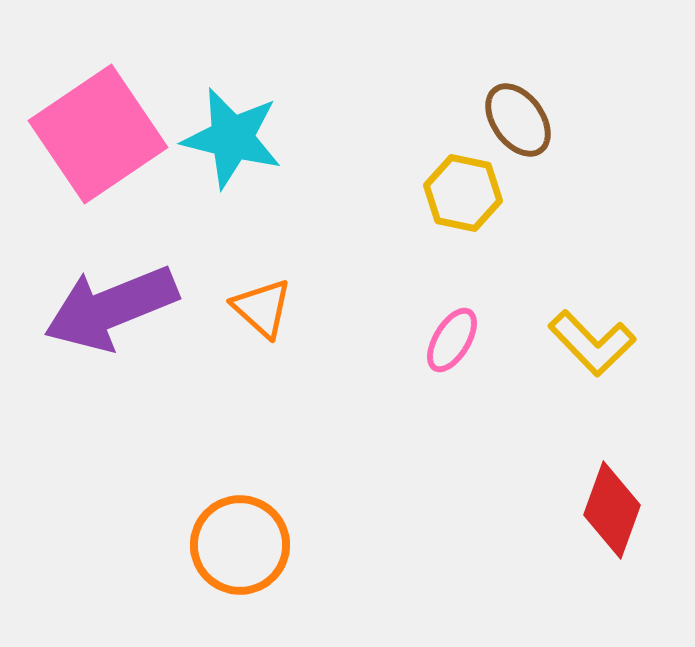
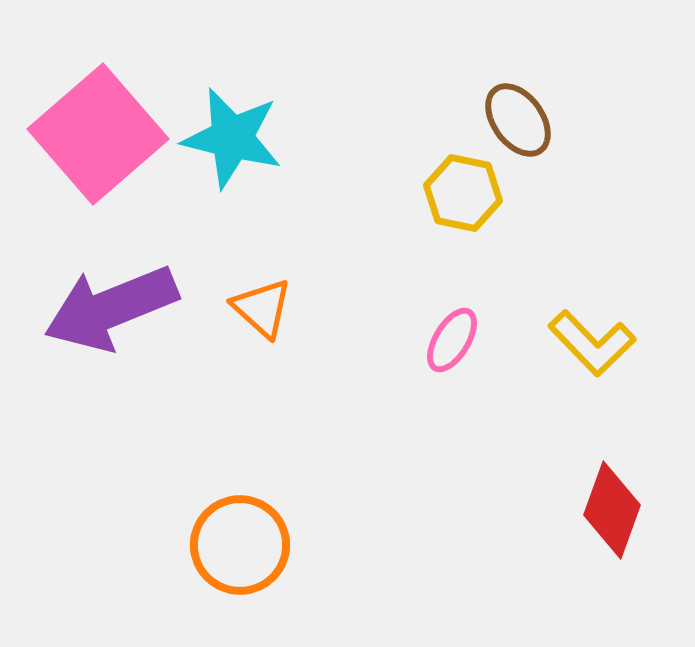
pink square: rotated 7 degrees counterclockwise
